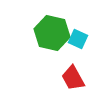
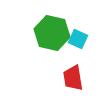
red trapezoid: rotated 20 degrees clockwise
